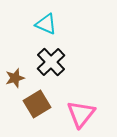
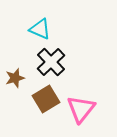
cyan triangle: moved 6 px left, 5 px down
brown square: moved 9 px right, 5 px up
pink triangle: moved 5 px up
